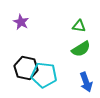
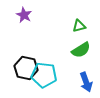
purple star: moved 3 px right, 7 px up
green triangle: rotated 24 degrees counterclockwise
green semicircle: moved 1 px down
